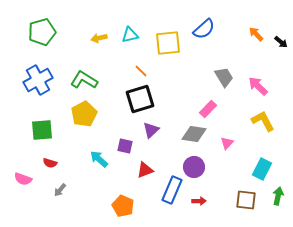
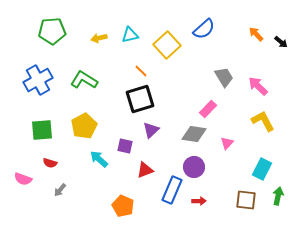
green pentagon: moved 10 px right, 1 px up; rotated 12 degrees clockwise
yellow square: moved 1 px left, 2 px down; rotated 36 degrees counterclockwise
yellow pentagon: moved 12 px down
